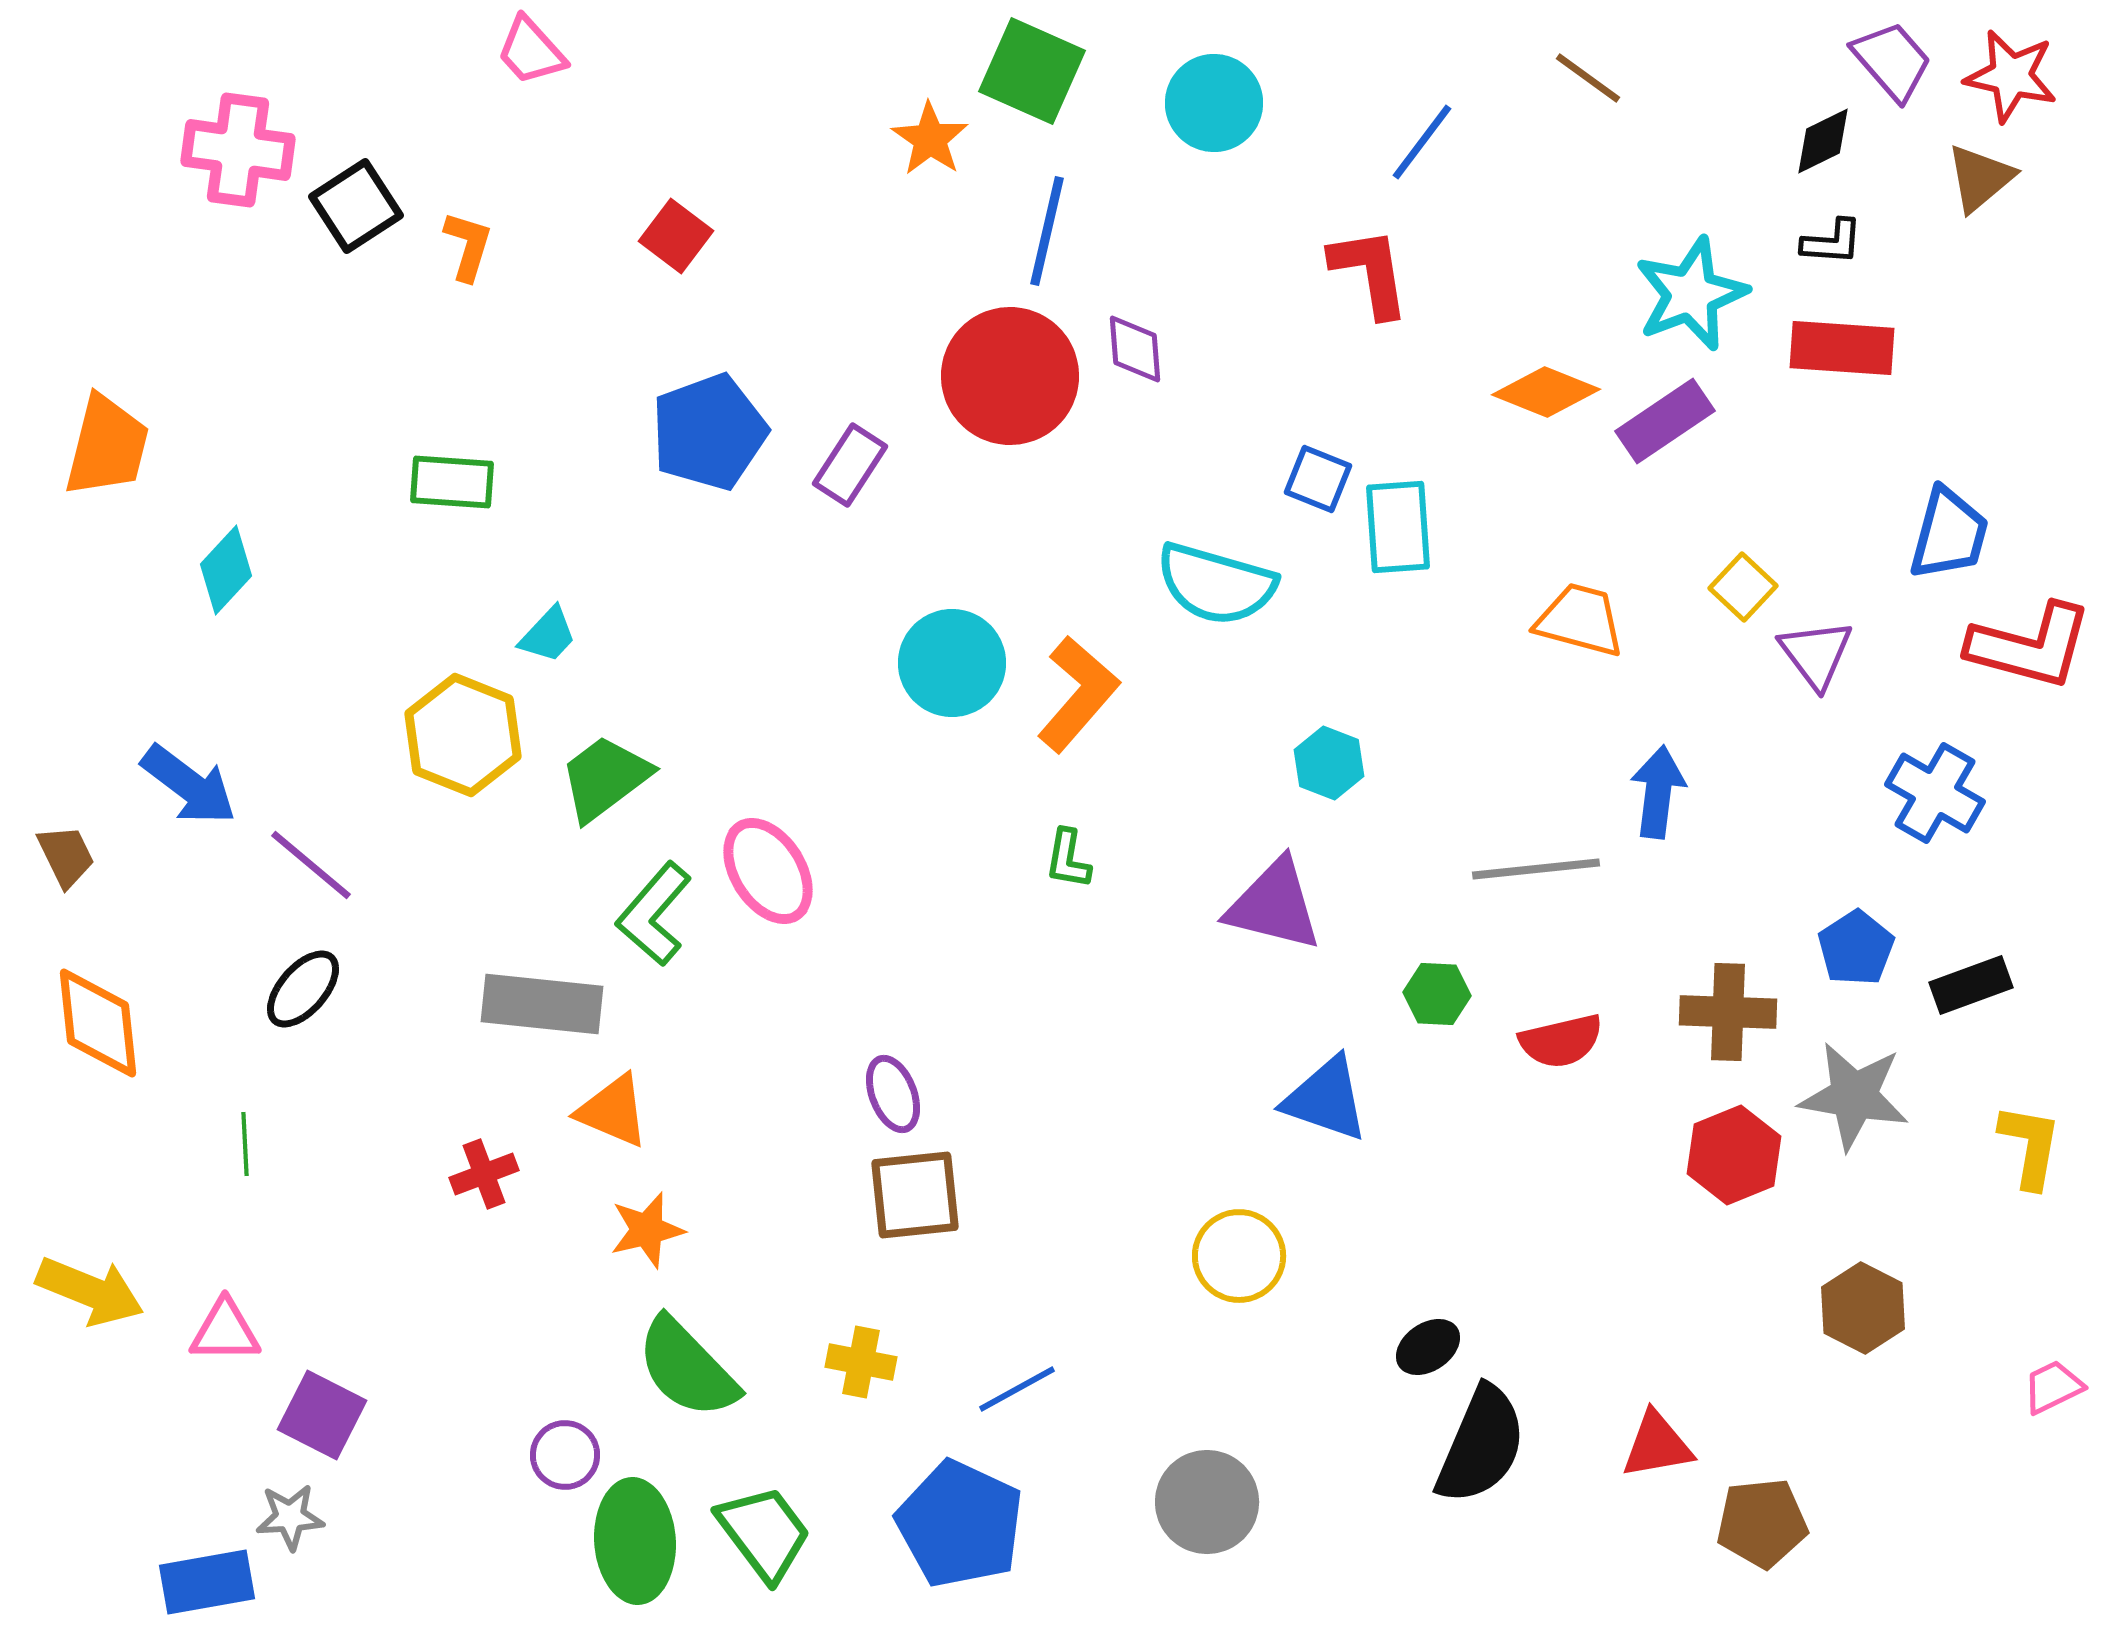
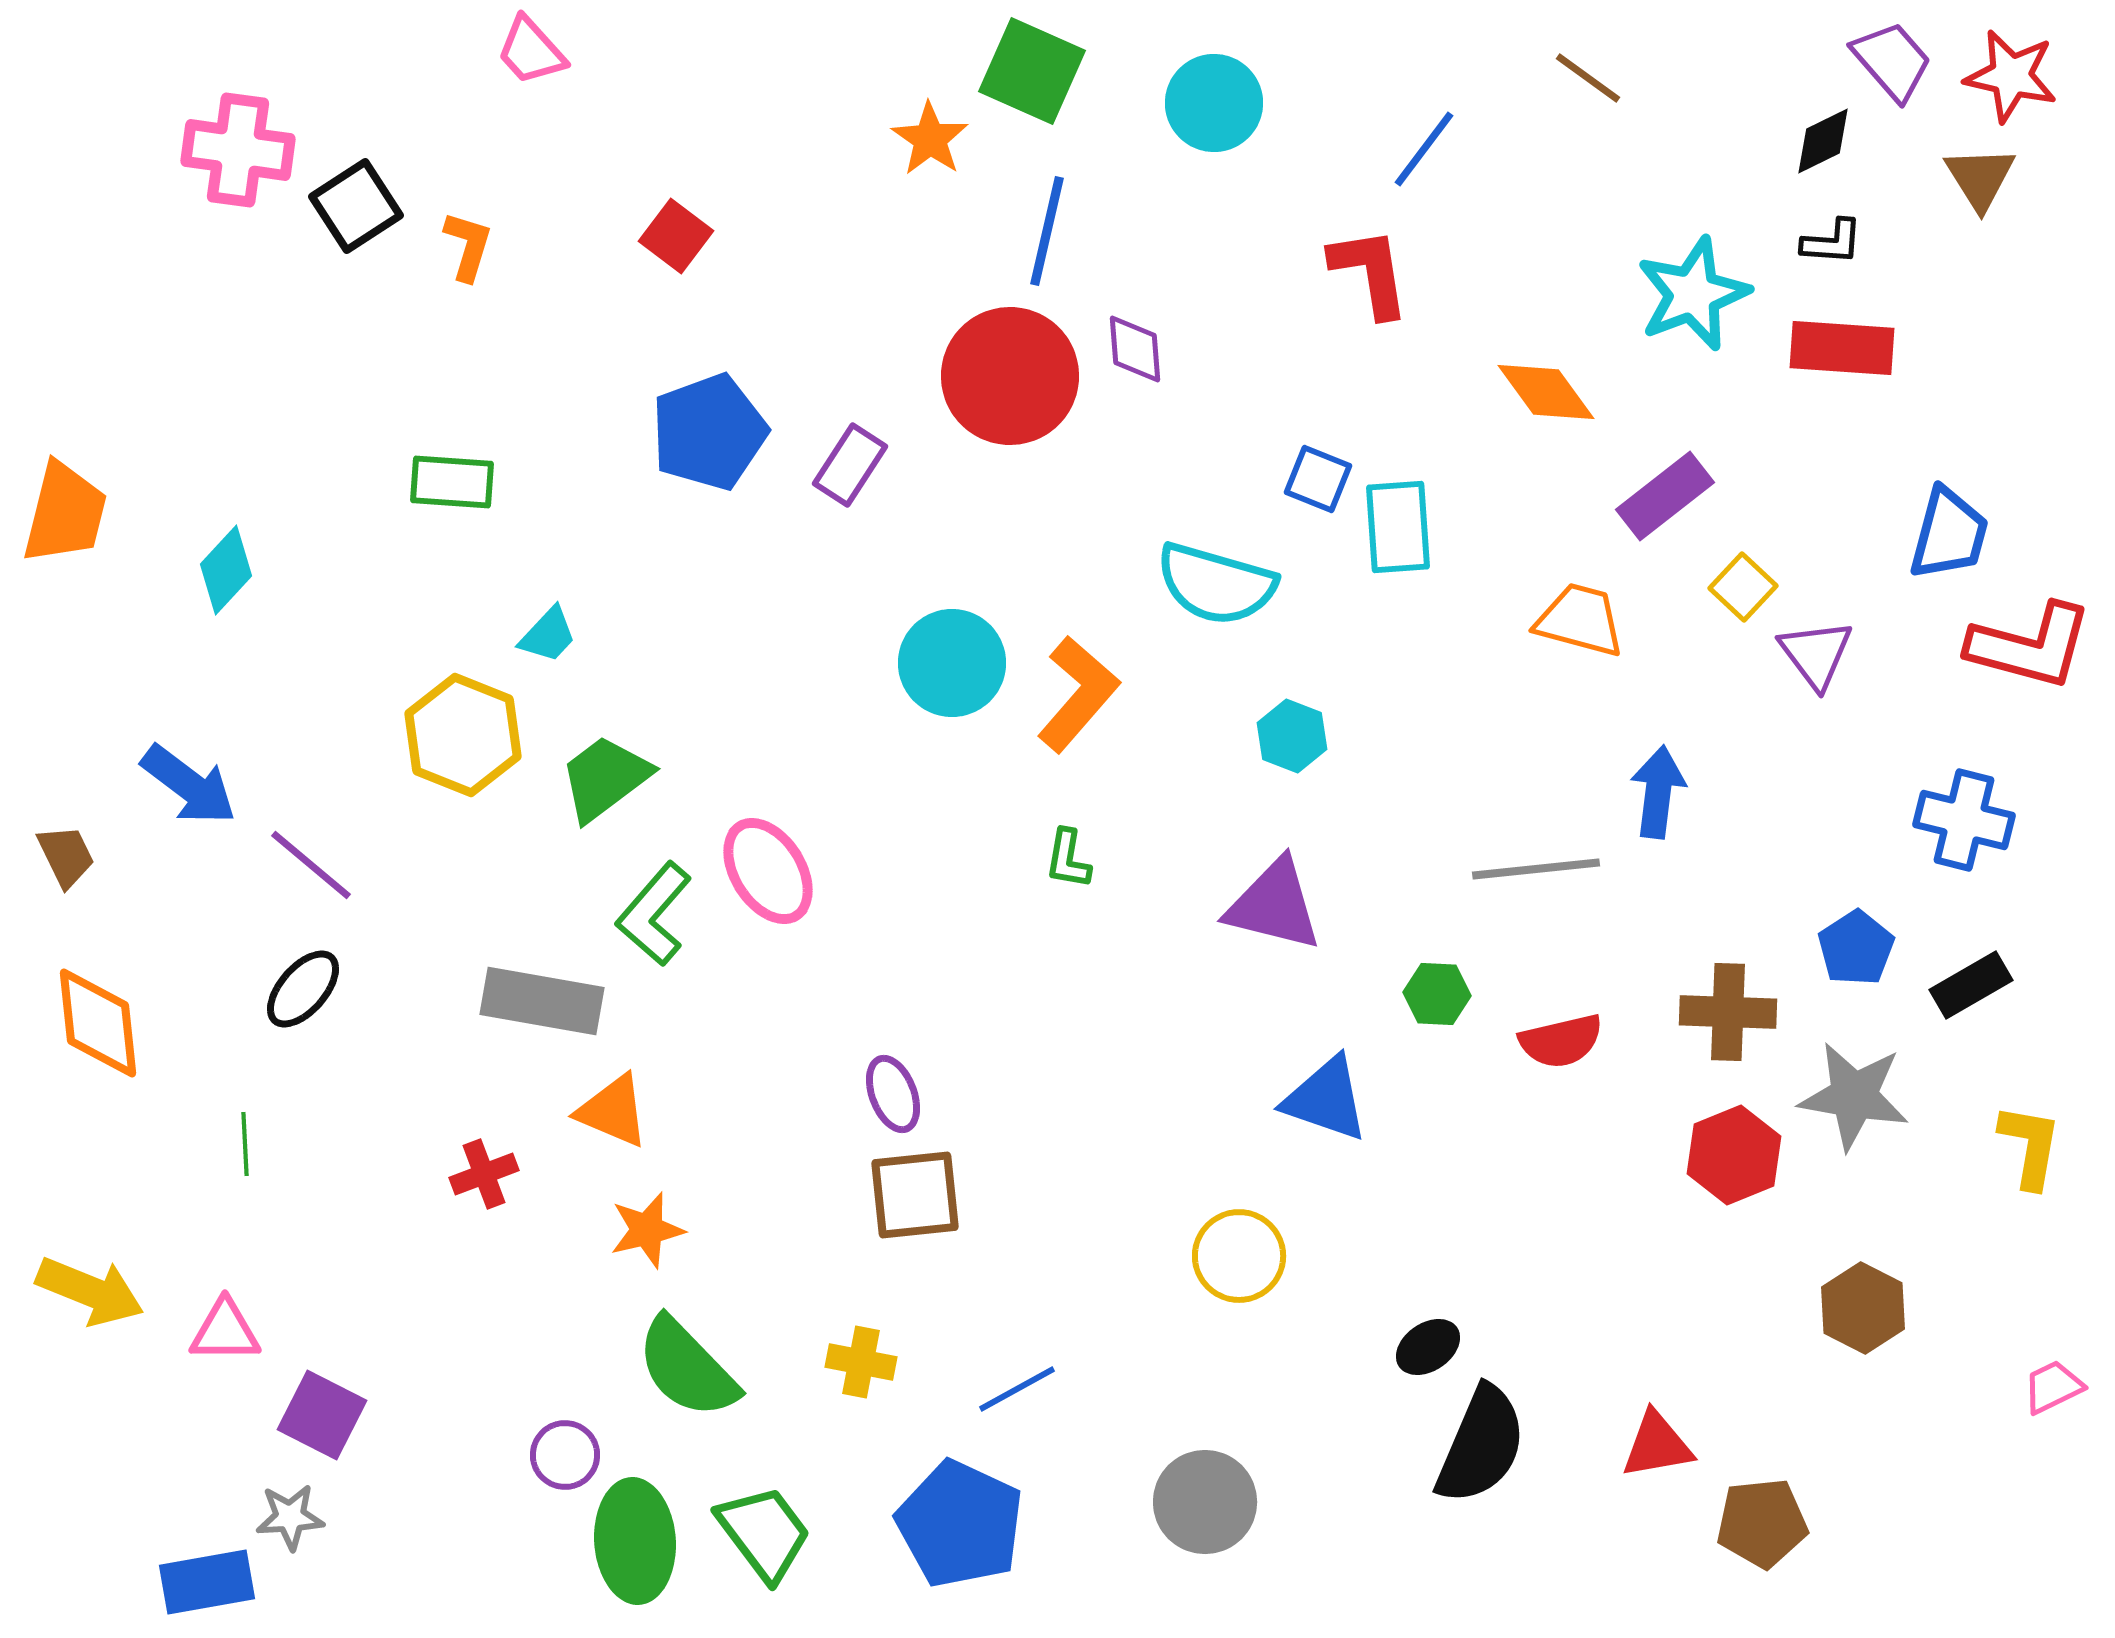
blue line at (1422, 142): moved 2 px right, 7 px down
brown triangle at (1980, 178): rotated 22 degrees counterclockwise
cyan star at (1691, 294): moved 2 px right
orange diamond at (1546, 392): rotated 32 degrees clockwise
purple rectangle at (1665, 421): moved 75 px down; rotated 4 degrees counterclockwise
orange trapezoid at (107, 446): moved 42 px left, 67 px down
cyan hexagon at (1329, 763): moved 37 px left, 27 px up
blue cross at (1935, 793): moved 29 px right, 27 px down; rotated 16 degrees counterclockwise
black rectangle at (1971, 985): rotated 10 degrees counterclockwise
gray rectangle at (542, 1004): moved 3 px up; rotated 4 degrees clockwise
gray circle at (1207, 1502): moved 2 px left
